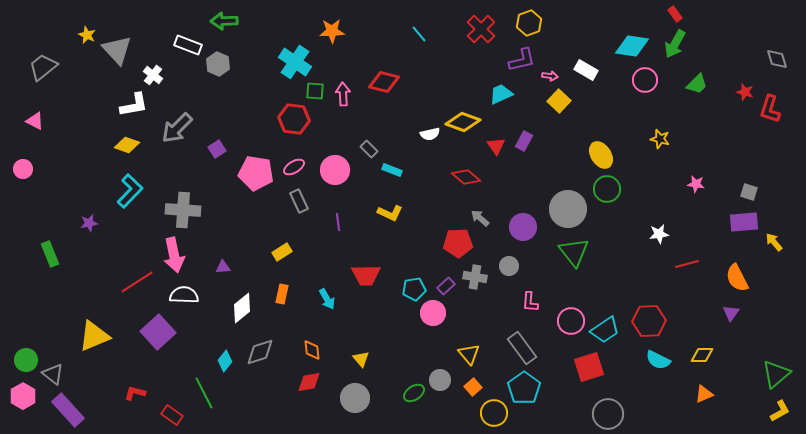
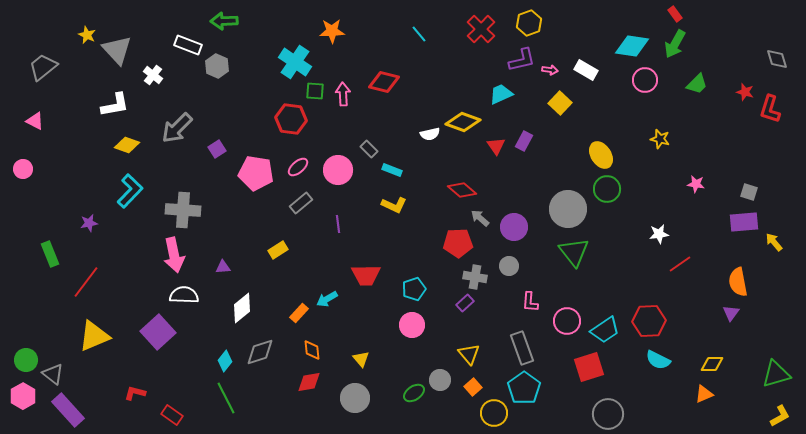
gray hexagon at (218, 64): moved 1 px left, 2 px down
pink arrow at (550, 76): moved 6 px up
yellow square at (559, 101): moved 1 px right, 2 px down
white L-shape at (134, 105): moved 19 px left
red hexagon at (294, 119): moved 3 px left
pink ellipse at (294, 167): moved 4 px right; rotated 10 degrees counterclockwise
pink circle at (335, 170): moved 3 px right
red diamond at (466, 177): moved 4 px left, 13 px down
gray rectangle at (299, 201): moved 2 px right, 2 px down; rotated 75 degrees clockwise
yellow L-shape at (390, 213): moved 4 px right, 8 px up
purple line at (338, 222): moved 2 px down
purple circle at (523, 227): moved 9 px left
yellow rectangle at (282, 252): moved 4 px left, 2 px up
red line at (687, 264): moved 7 px left; rotated 20 degrees counterclockwise
orange semicircle at (737, 278): moved 1 px right, 4 px down; rotated 16 degrees clockwise
red line at (137, 282): moved 51 px left; rotated 20 degrees counterclockwise
purple rectangle at (446, 286): moved 19 px right, 17 px down
cyan pentagon at (414, 289): rotated 10 degrees counterclockwise
orange rectangle at (282, 294): moved 17 px right, 19 px down; rotated 30 degrees clockwise
cyan arrow at (327, 299): rotated 90 degrees clockwise
pink circle at (433, 313): moved 21 px left, 12 px down
pink circle at (571, 321): moved 4 px left
gray rectangle at (522, 348): rotated 16 degrees clockwise
yellow diamond at (702, 355): moved 10 px right, 9 px down
green triangle at (776, 374): rotated 24 degrees clockwise
green line at (204, 393): moved 22 px right, 5 px down
yellow L-shape at (780, 411): moved 5 px down
